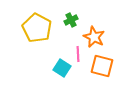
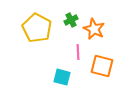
orange star: moved 8 px up
pink line: moved 2 px up
cyan square: moved 9 px down; rotated 18 degrees counterclockwise
